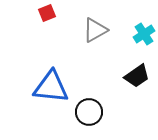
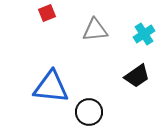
gray triangle: rotated 24 degrees clockwise
